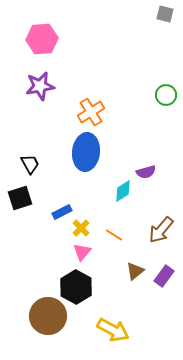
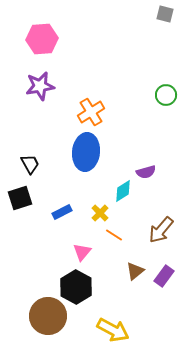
yellow cross: moved 19 px right, 15 px up
